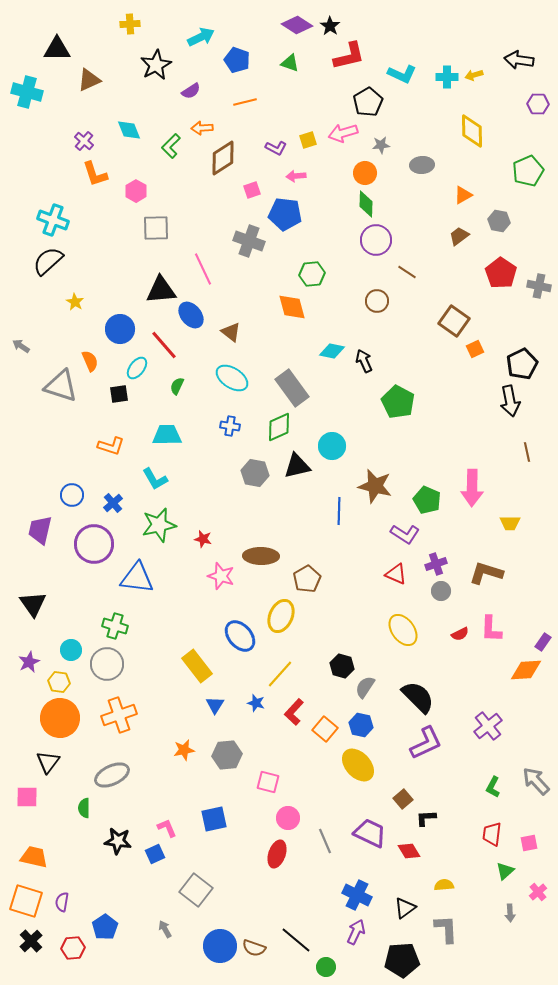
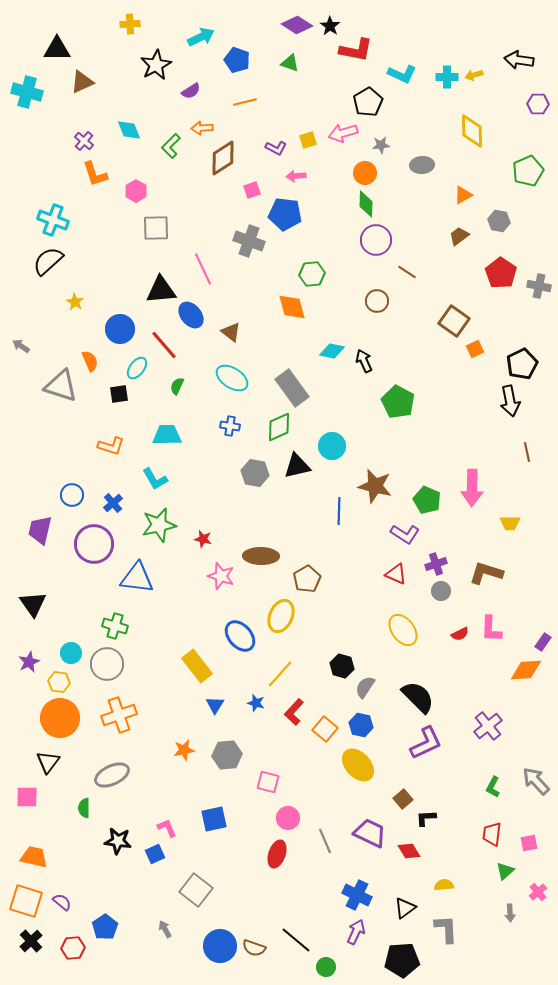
red L-shape at (349, 56): moved 7 px right, 6 px up; rotated 24 degrees clockwise
brown triangle at (89, 80): moved 7 px left, 2 px down
cyan circle at (71, 650): moved 3 px down
purple semicircle at (62, 902): rotated 120 degrees clockwise
